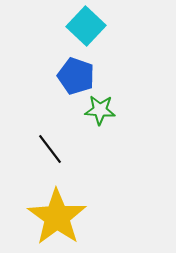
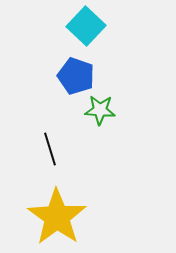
black line: rotated 20 degrees clockwise
